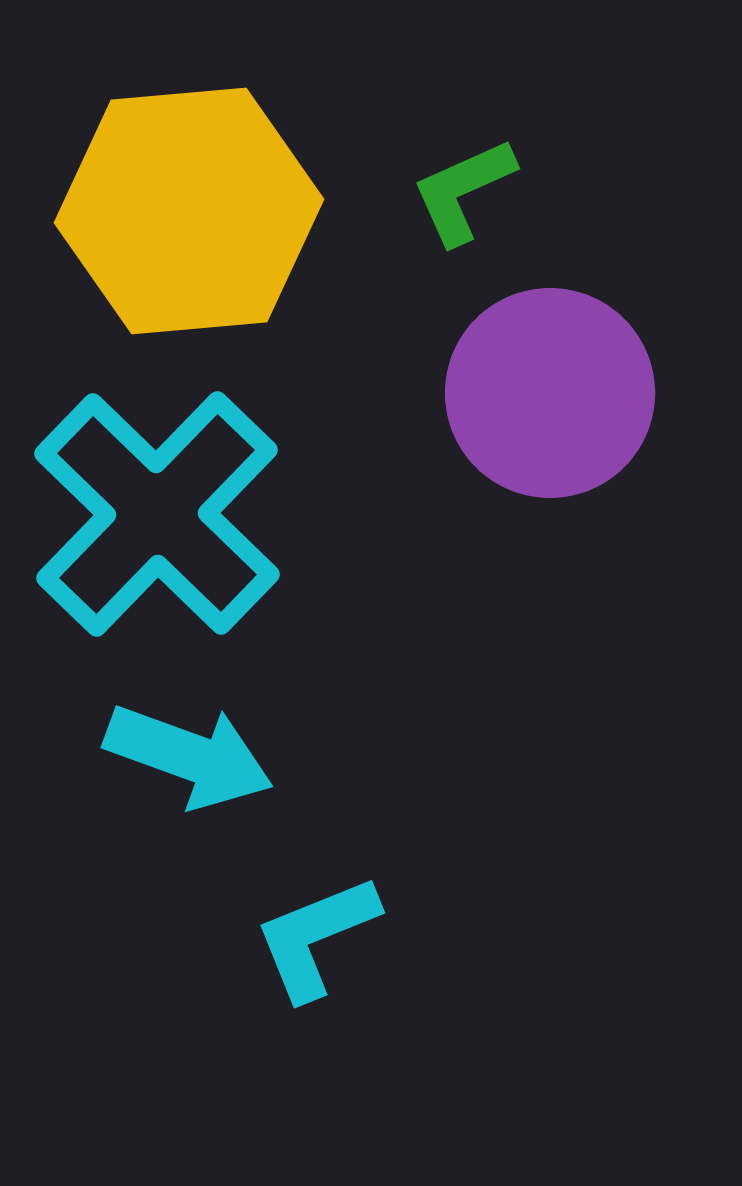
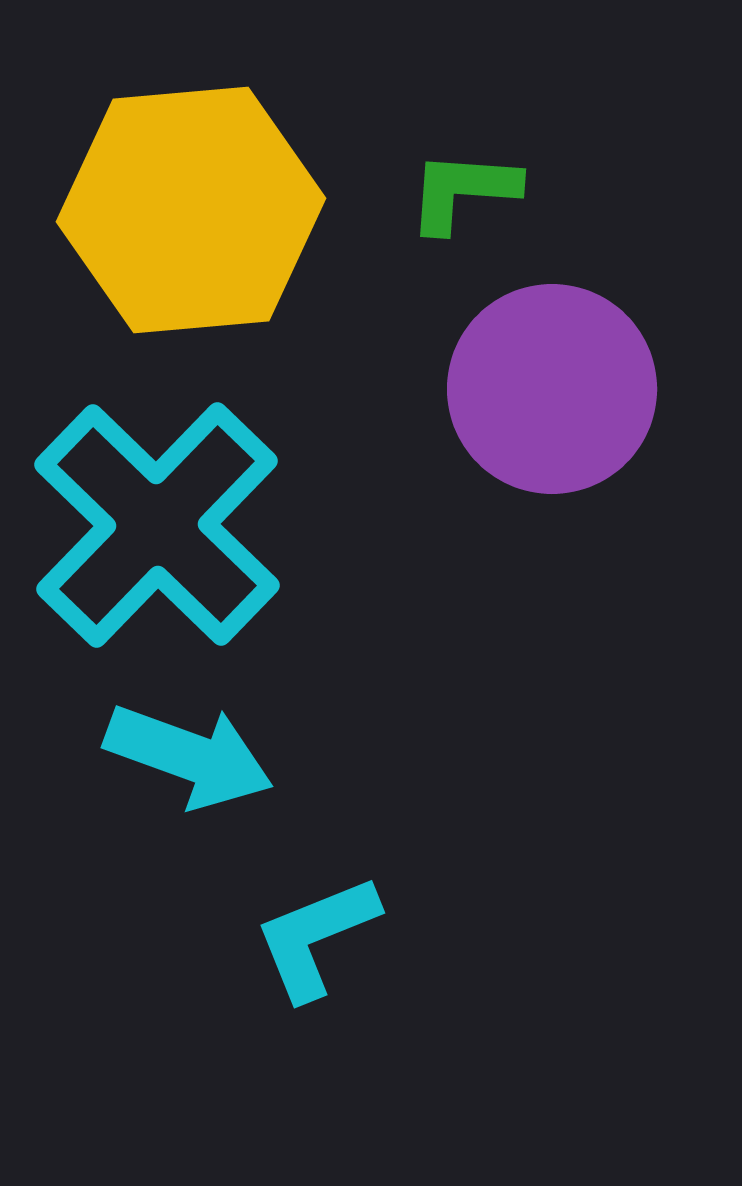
green L-shape: rotated 28 degrees clockwise
yellow hexagon: moved 2 px right, 1 px up
purple circle: moved 2 px right, 4 px up
cyan cross: moved 11 px down
